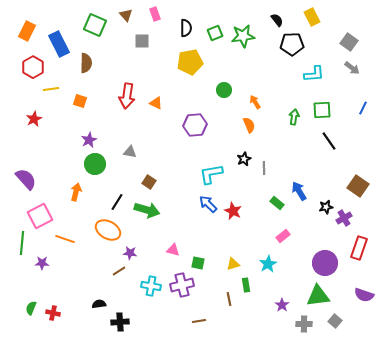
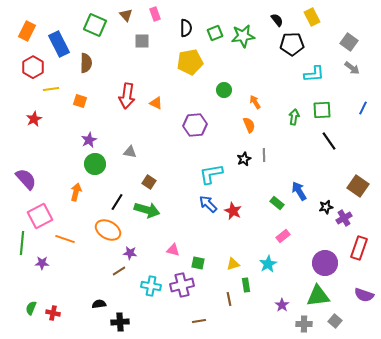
gray line at (264, 168): moved 13 px up
